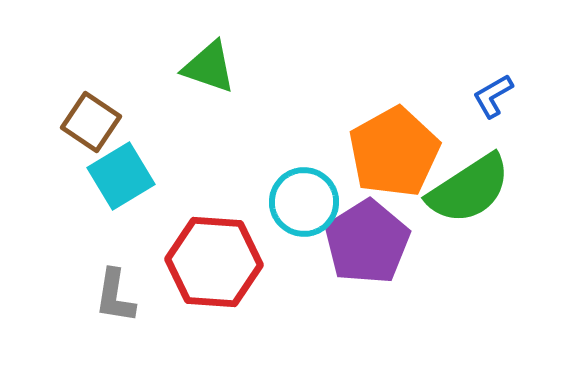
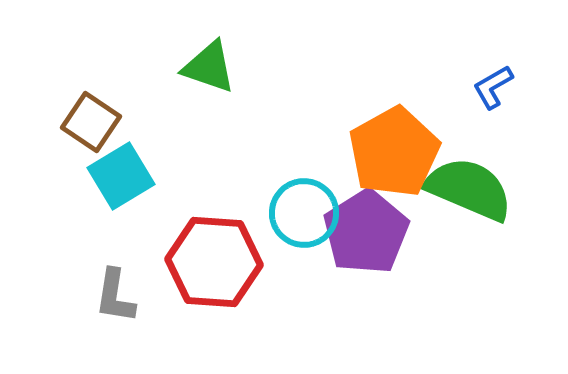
blue L-shape: moved 9 px up
green semicircle: rotated 124 degrees counterclockwise
cyan circle: moved 11 px down
purple pentagon: moved 1 px left, 10 px up
